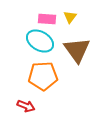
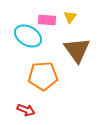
pink rectangle: moved 1 px down
cyan ellipse: moved 12 px left, 5 px up
red arrow: moved 4 px down
